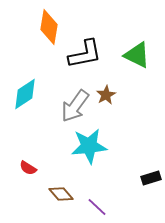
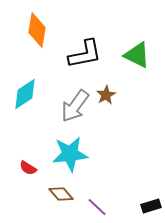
orange diamond: moved 12 px left, 3 px down
cyan star: moved 19 px left, 8 px down
black rectangle: moved 28 px down
